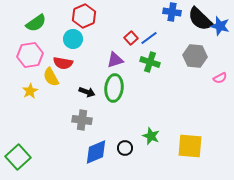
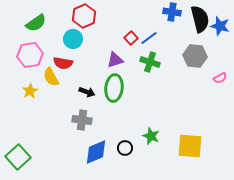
black semicircle: rotated 148 degrees counterclockwise
